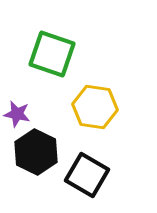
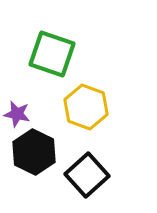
yellow hexagon: moved 9 px left; rotated 12 degrees clockwise
black hexagon: moved 2 px left
black square: rotated 18 degrees clockwise
